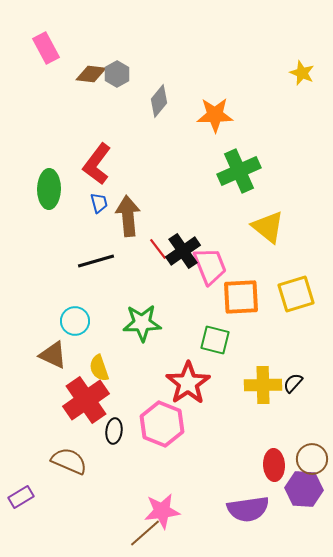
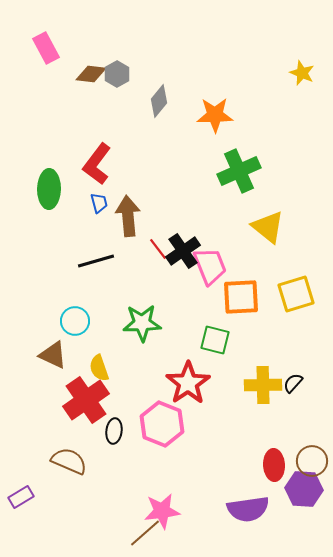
brown circle: moved 2 px down
